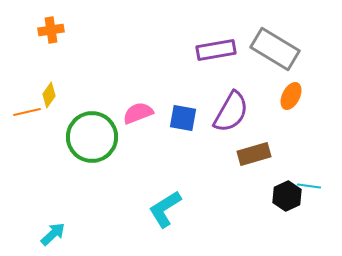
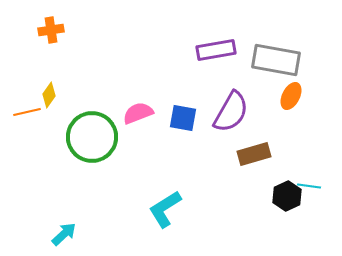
gray rectangle: moved 1 px right, 11 px down; rotated 21 degrees counterclockwise
cyan arrow: moved 11 px right
